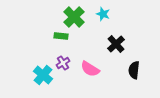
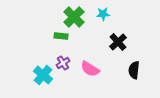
cyan star: rotated 24 degrees counterclockwise
black cross: moved 2 px right, 2 px up
